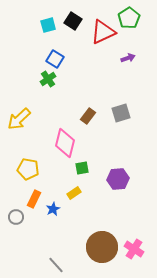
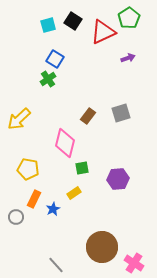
pink cross: moved 14 px down
